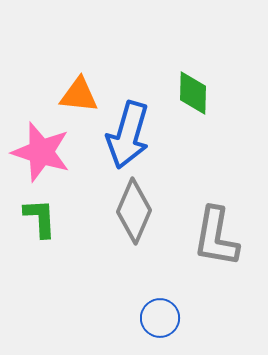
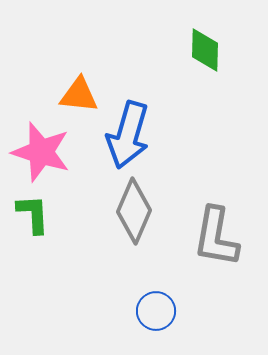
green diamond: moved 12 px right, 43 px up
green L-shape: moved 7 px left, 4 px up
blue circle: moved 4 px left, 7 px up
